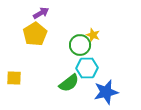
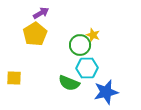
green semicircle: rotated 60 degrees clockwise
